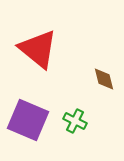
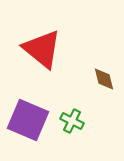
red triangle: moved 4 px right
green cross: moved 3 px left
